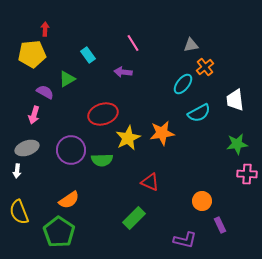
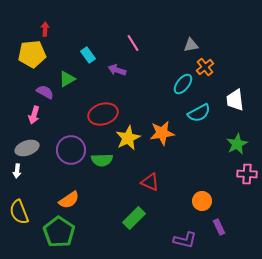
purple arrow: moved 6 px left, 2 px up; rotated 12 degrees clockwise
green star: rotated 20 degrees counterclockwise
purple rectangle: moved 1 px left, 2 px down
